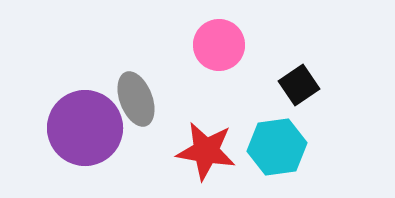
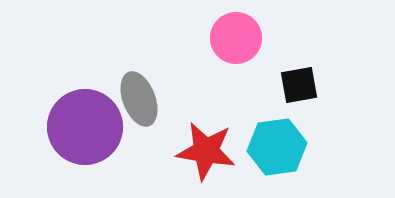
pink circle: moved 17 px right, 7 px up
black square: rotated 24 degrees clockwise
gray ellipse: moved 3 px right
purple circle: moved 1 px up
